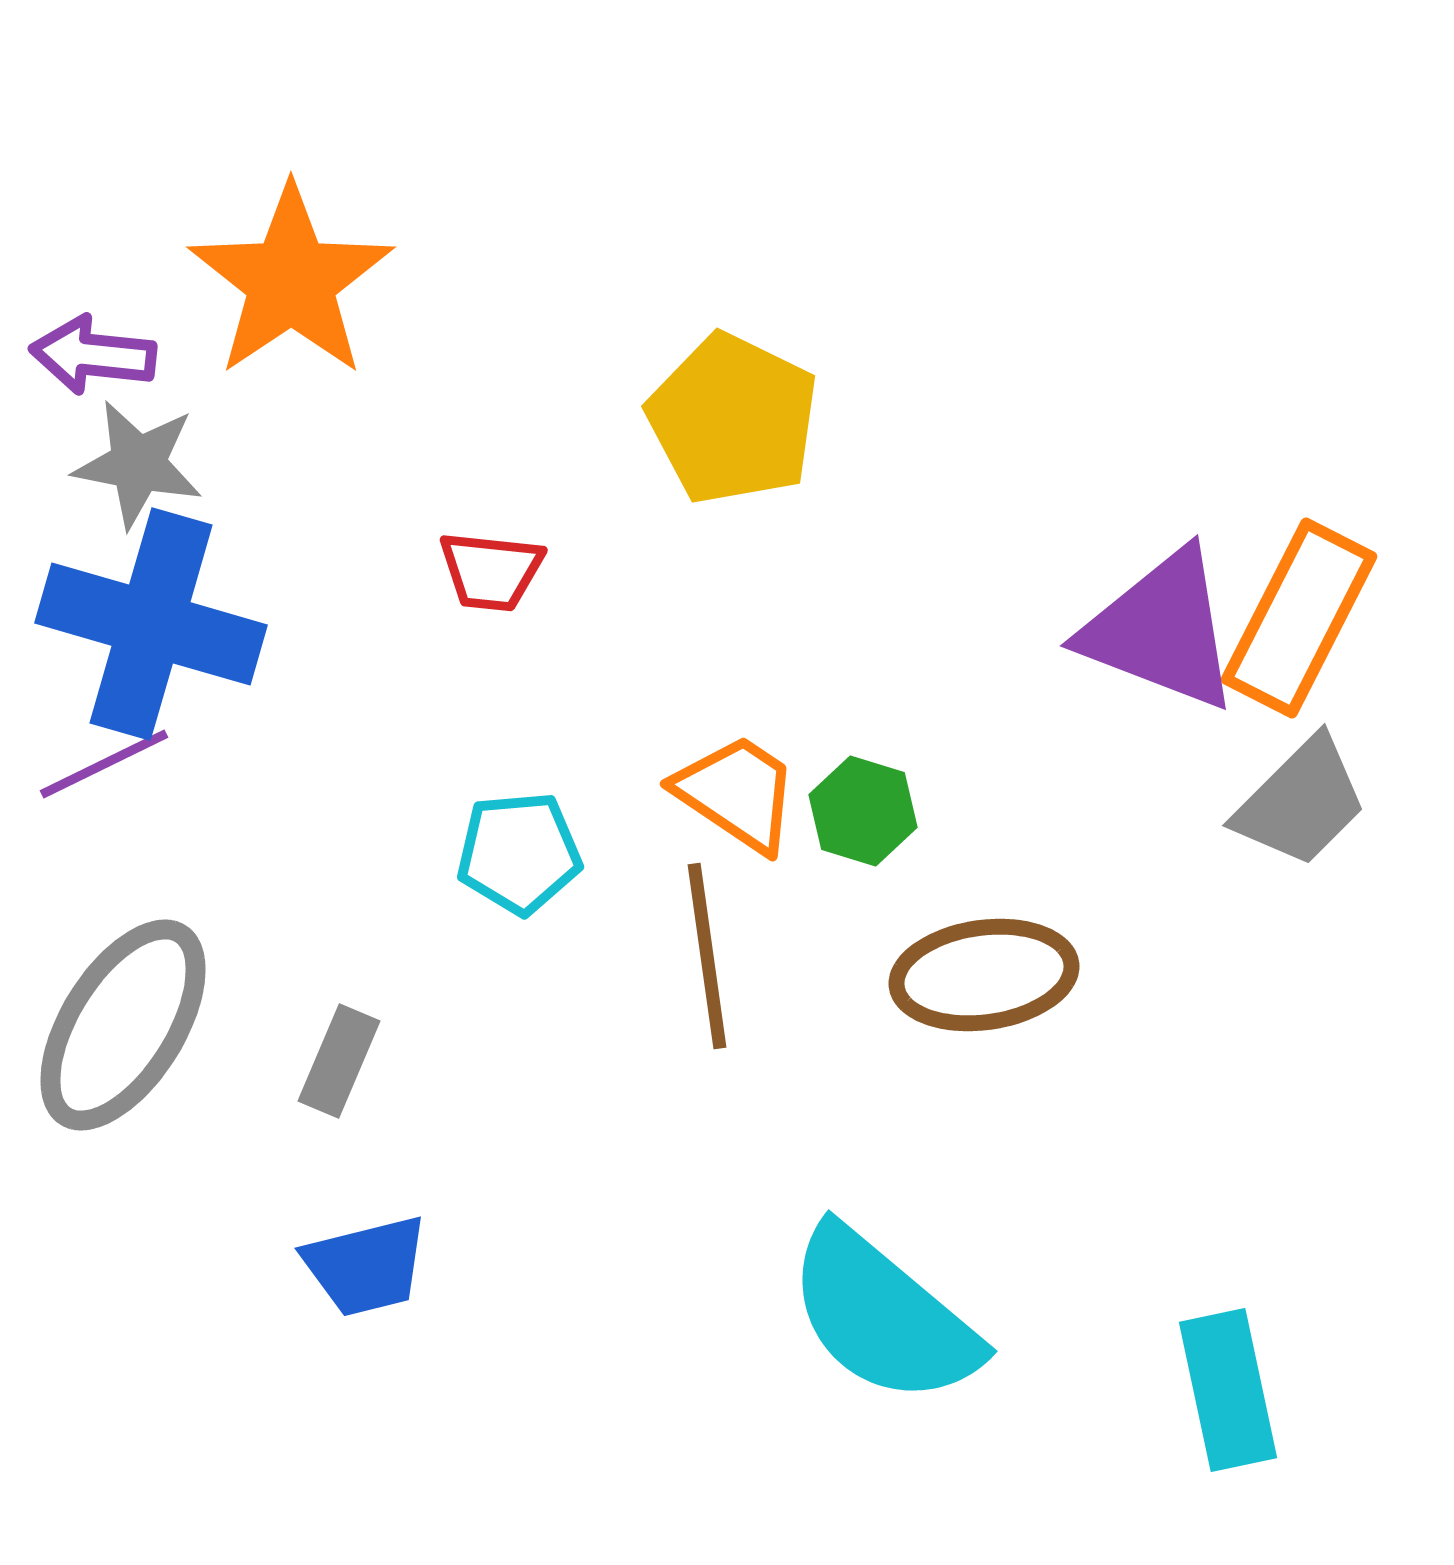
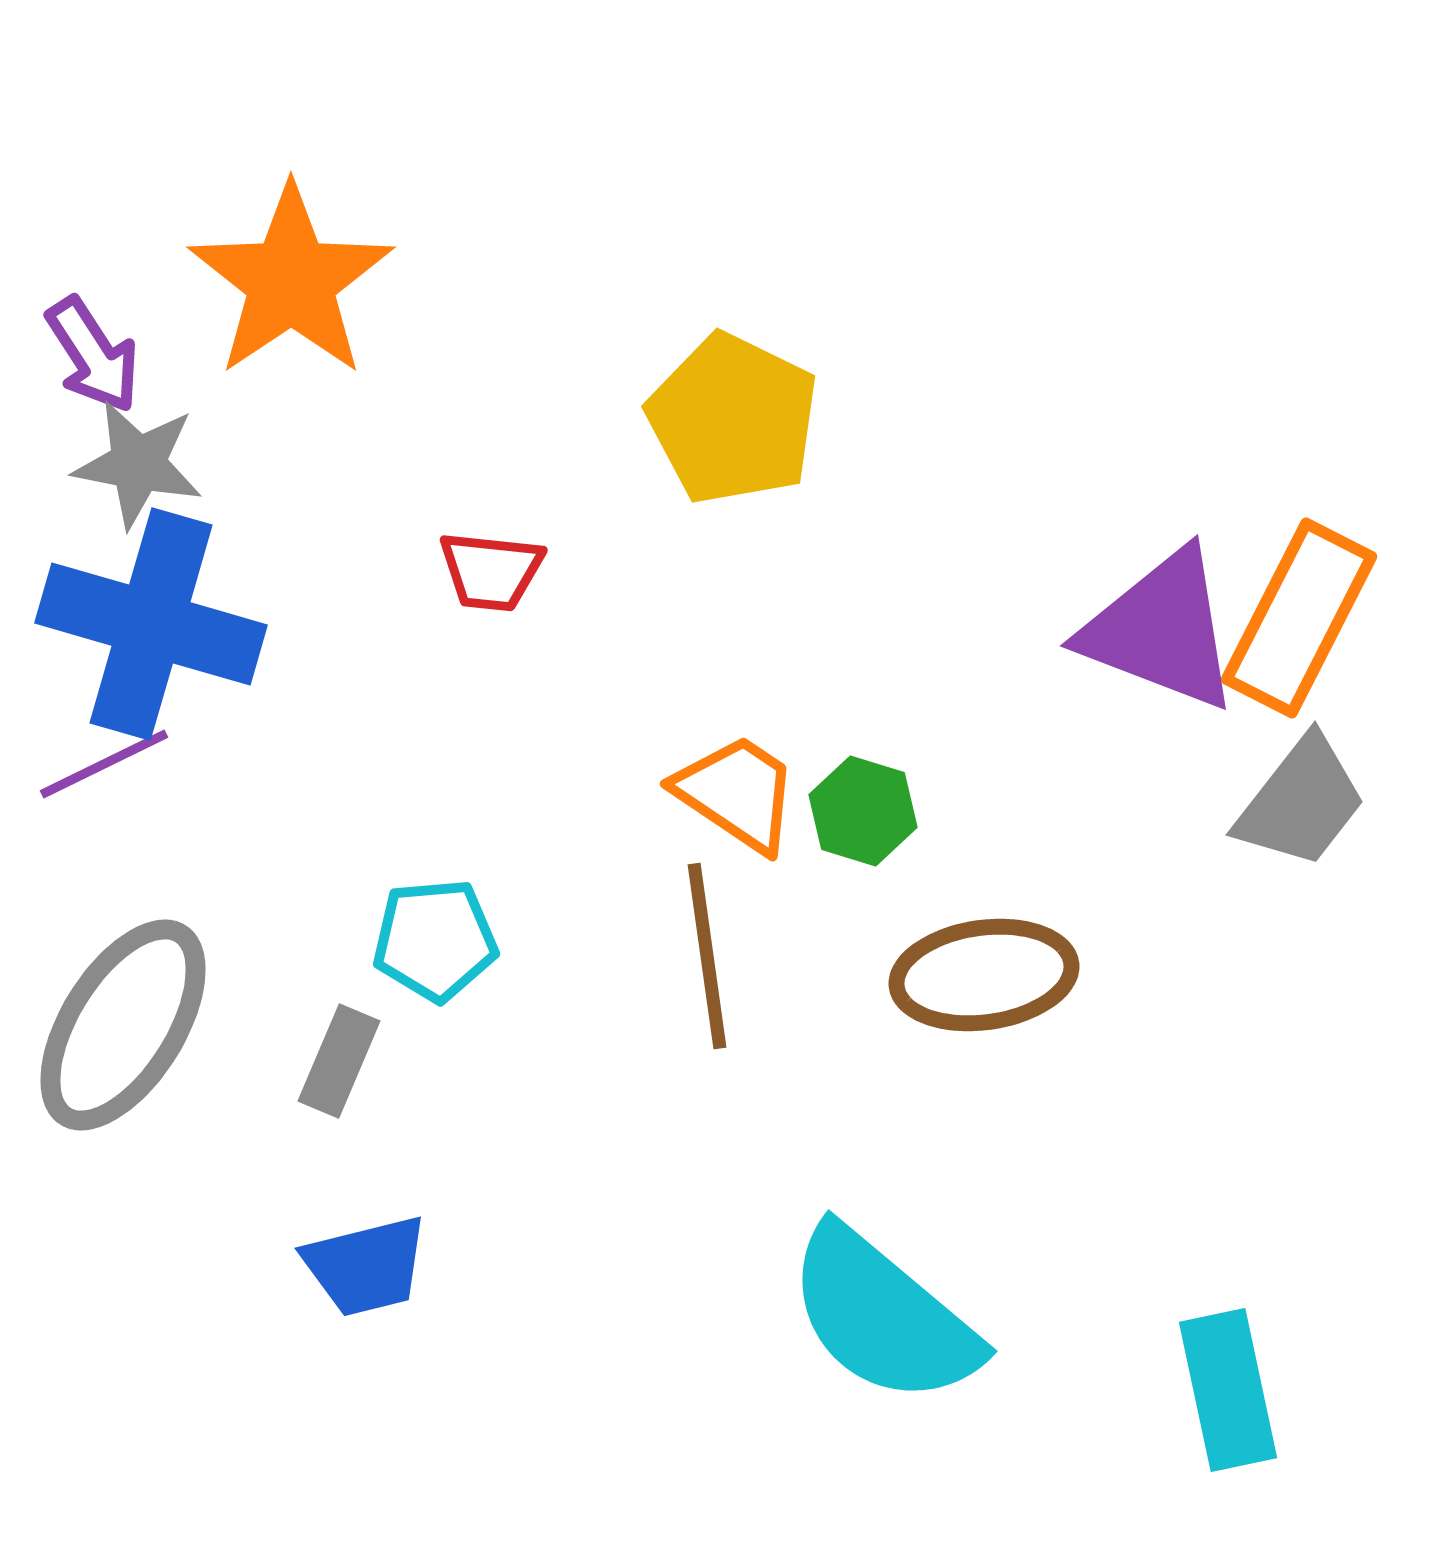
purple arrow: rotated 129 degrees counterclockwise
gray trapezoid: rotated 7 degrees counterclockwise
cyan pentagon: moved 84 px left, 87 px down
